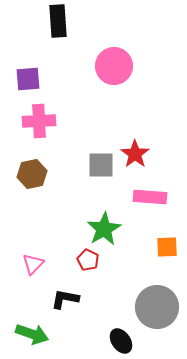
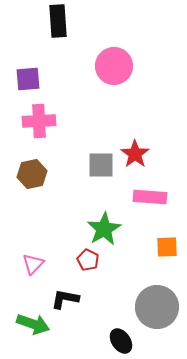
green arrow: moved 1 px right, 10 px up
